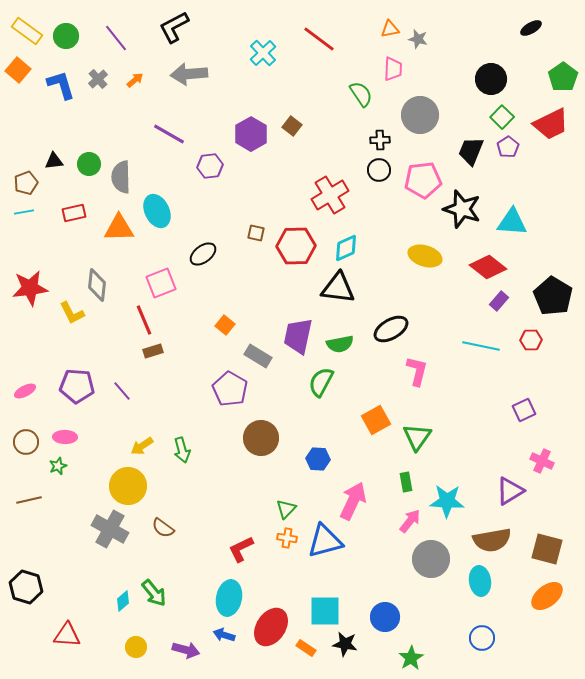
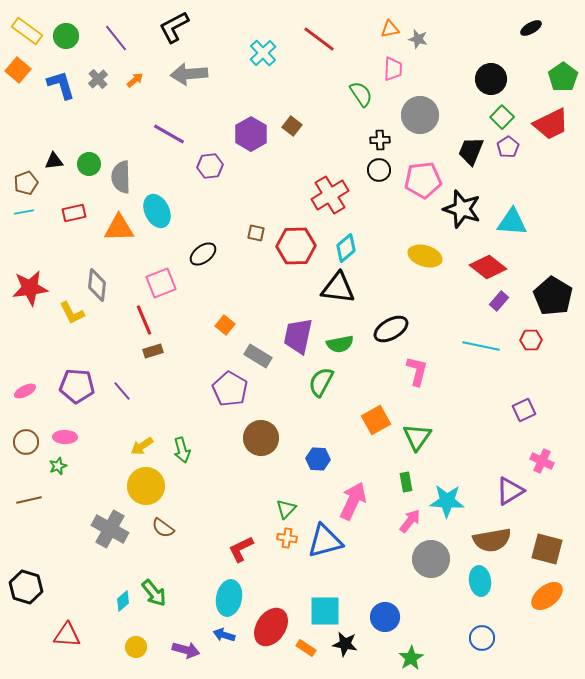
cyan diamond at (346, 248): rotated 16 degrees counterclockwise
yellow circle at (128, 486): moved 18 px right
